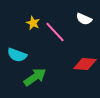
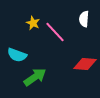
white semicircle: rotated 70 degrees clockwise
